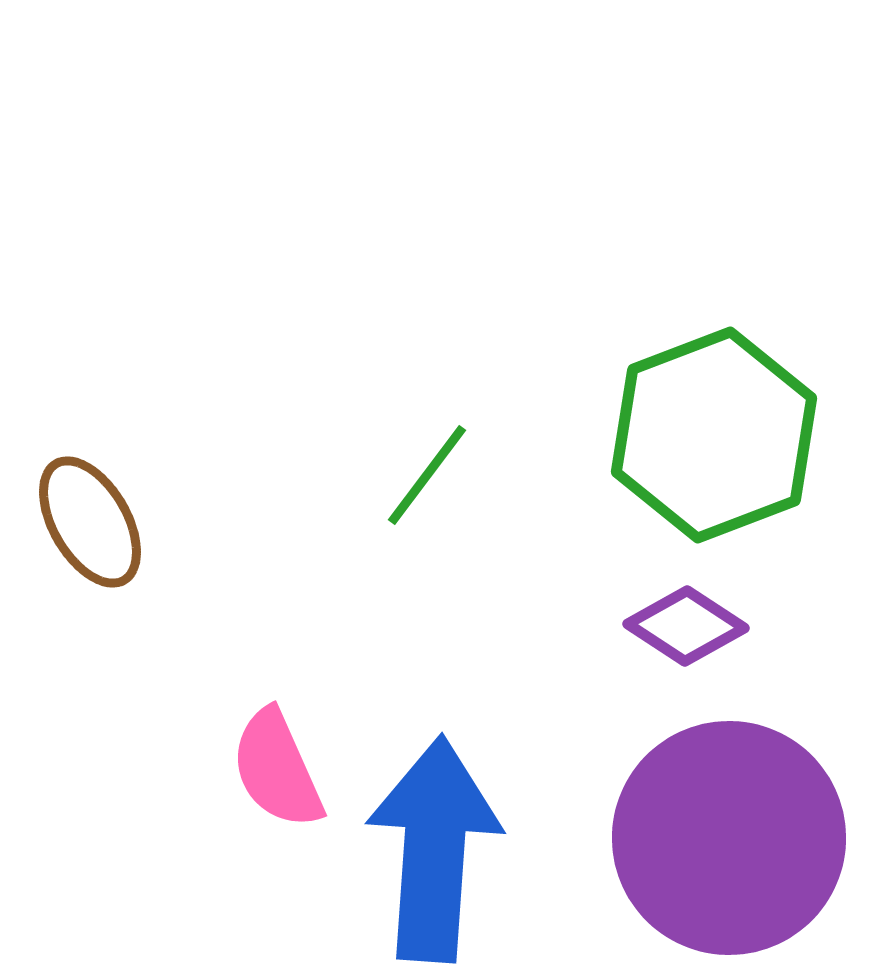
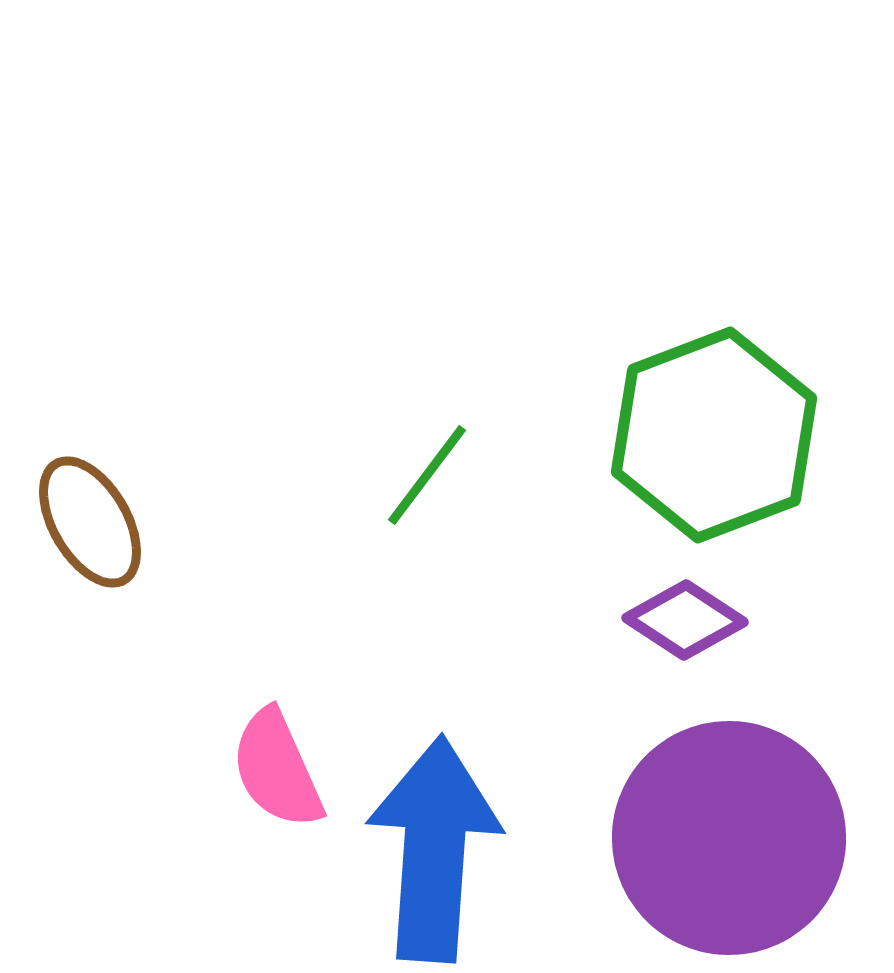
purple diamond: moved 1 px left, 6 px up
